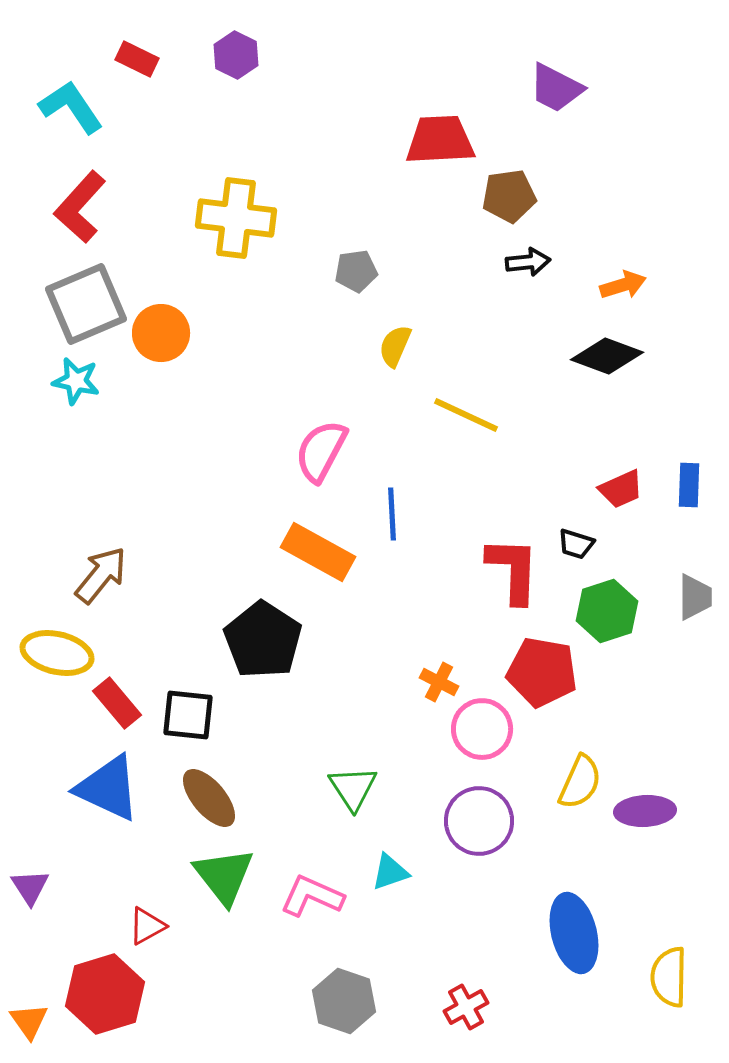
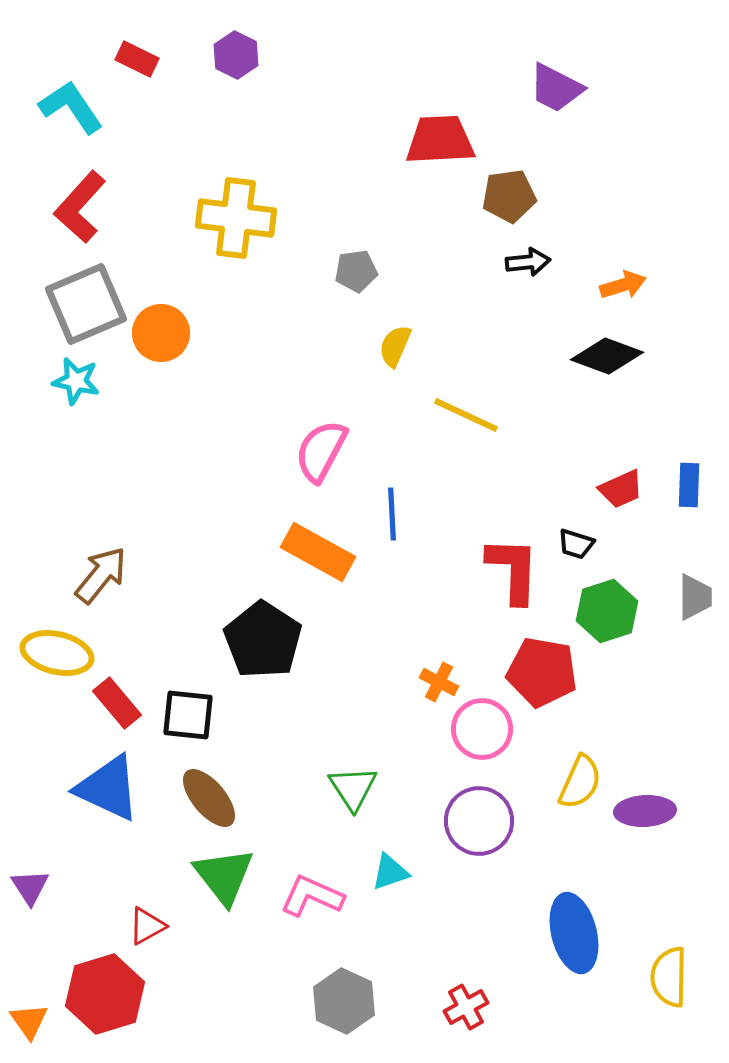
gray hexagon at (344, 1001): rotated 6 degrees clockwise
